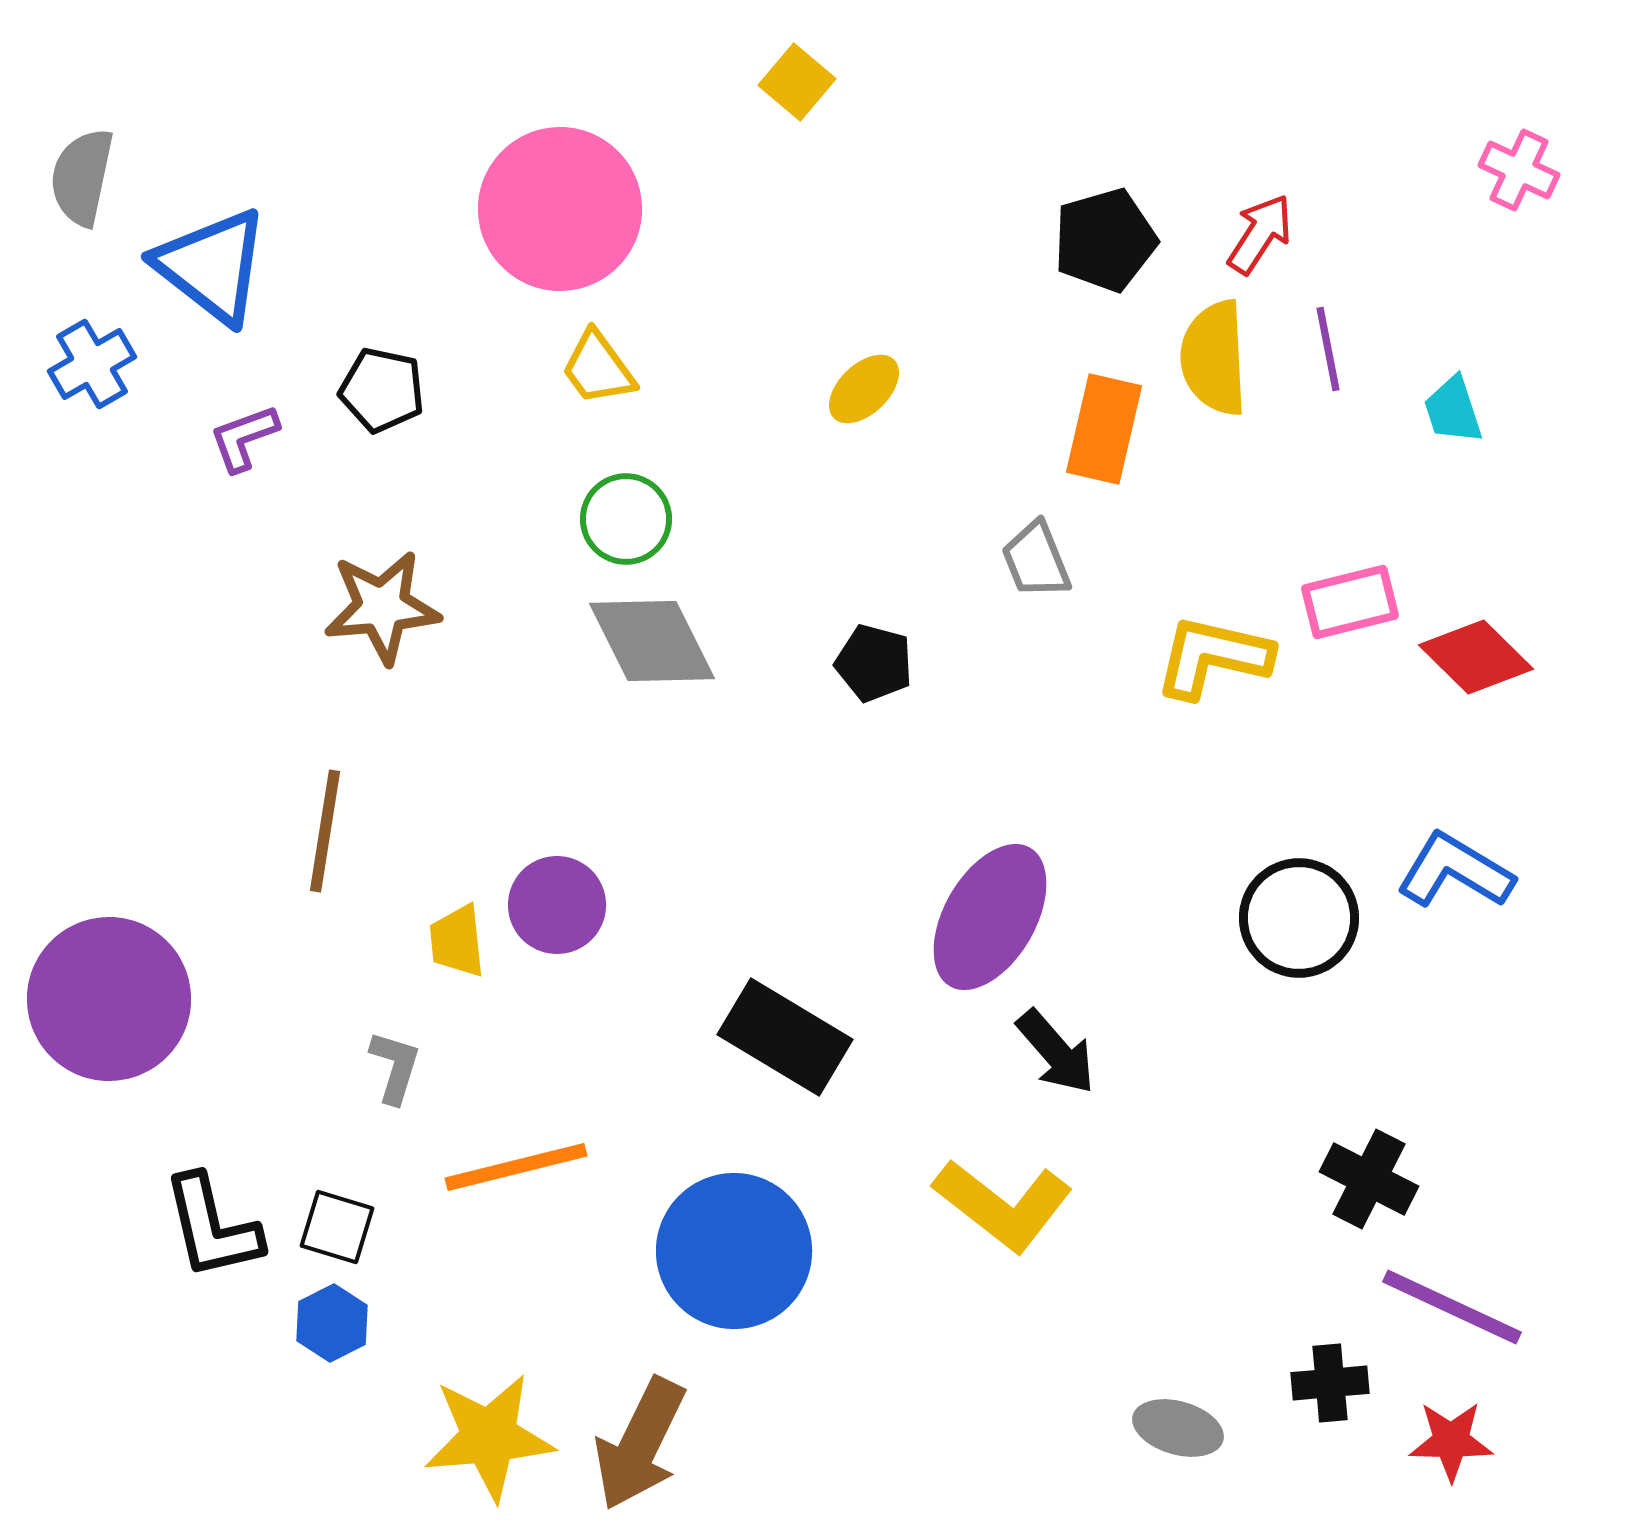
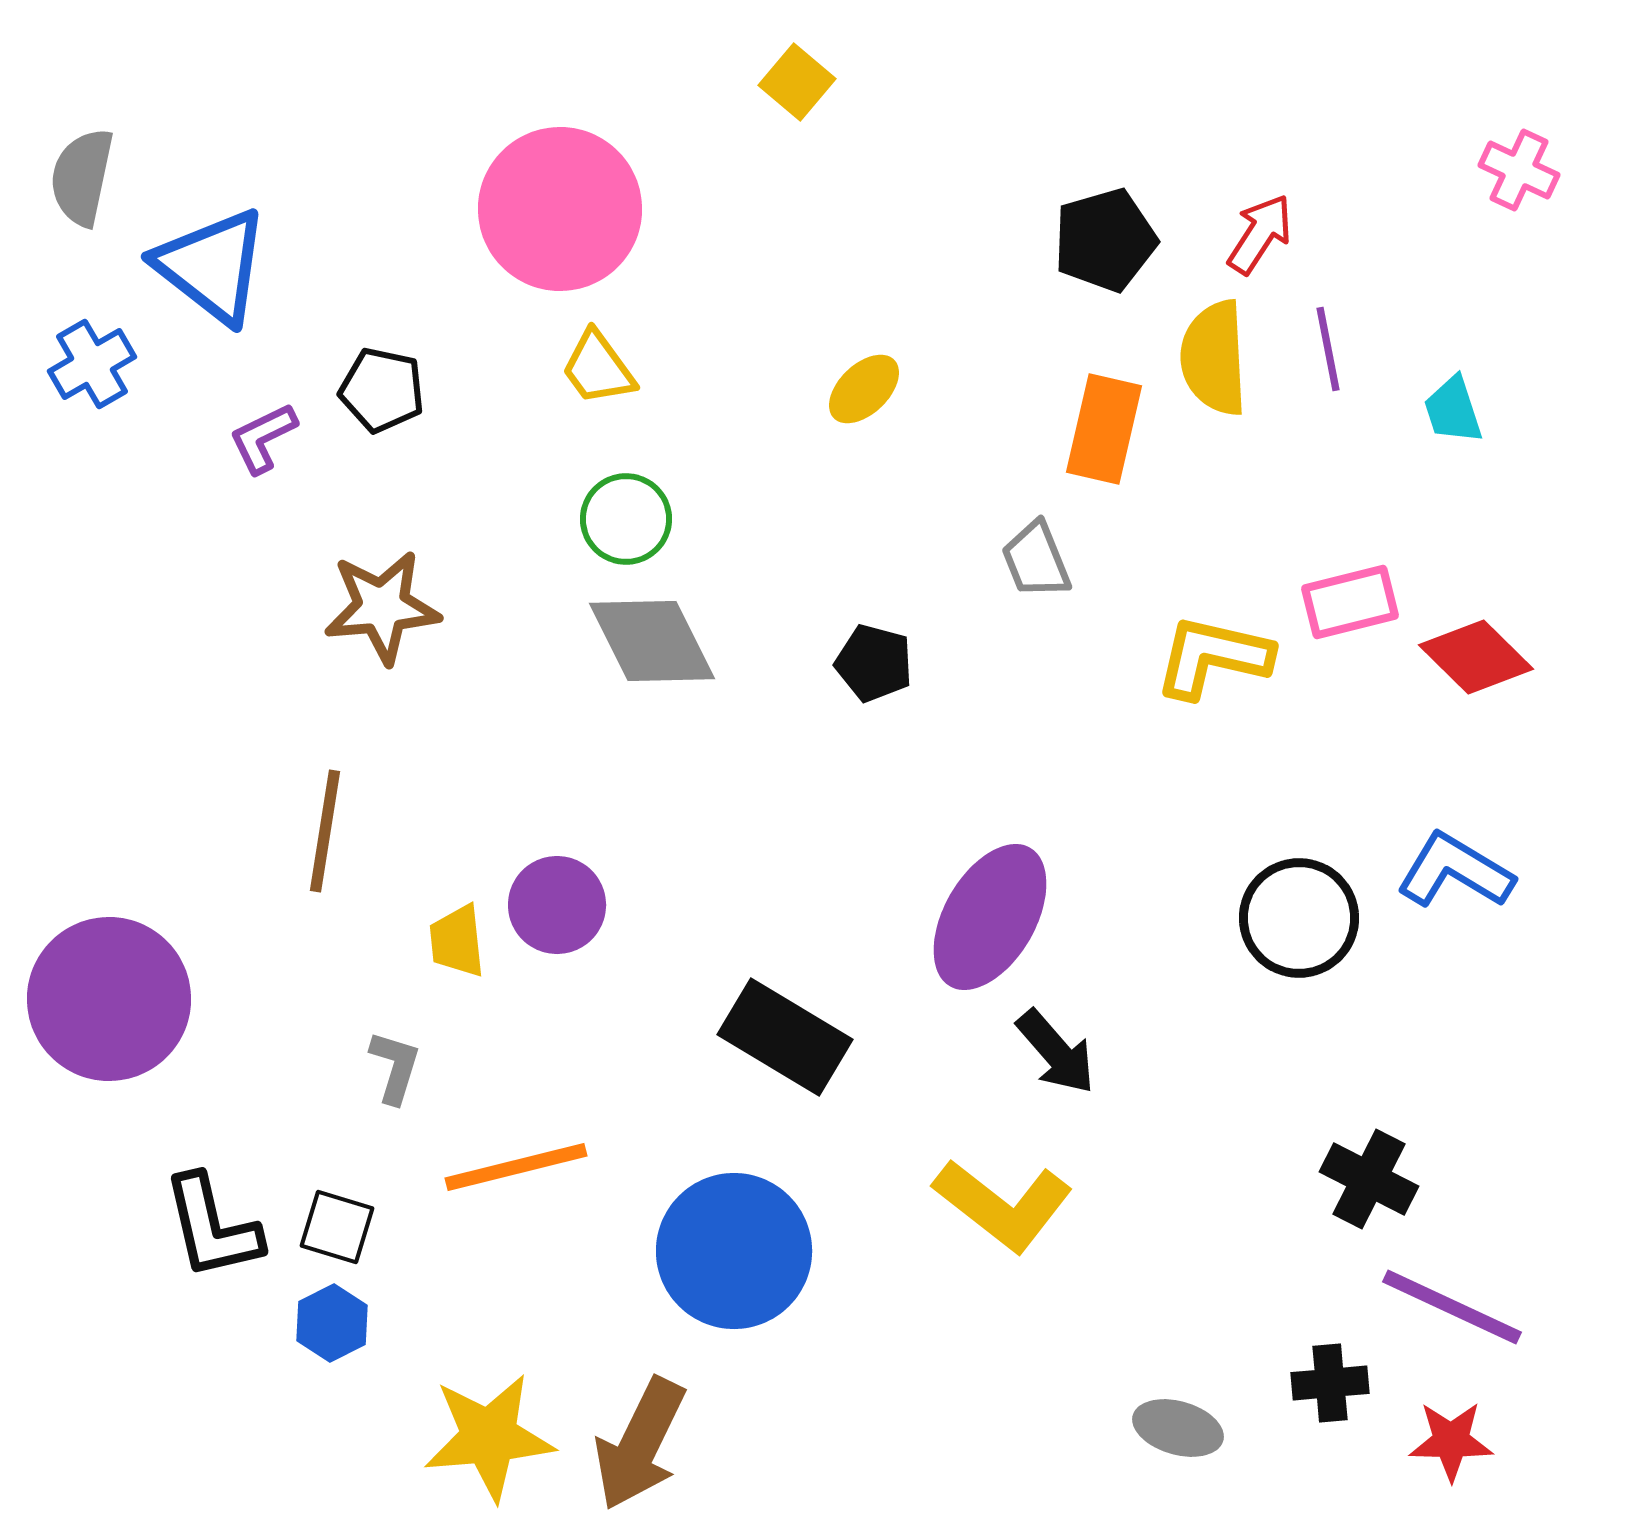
purple L-shape at (244, 438): moved 19 px right; rotated 6 degrees counterclockwise
